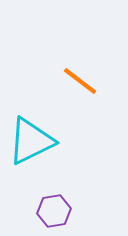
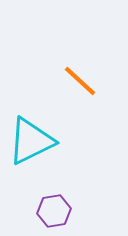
orange line: rotated 6 degrees clockwise
